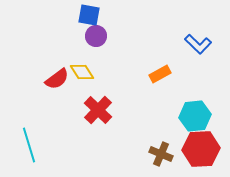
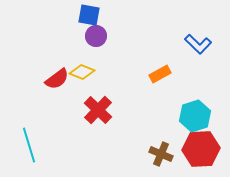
yellow diamond: rotated 35 degrees counterclockwise
cyan hexagon: rotated 12 degrees counterclockwise
